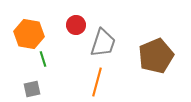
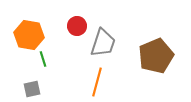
red circle: moved 1 px right, 1 px down
orange hexagon: moved 1 px down
